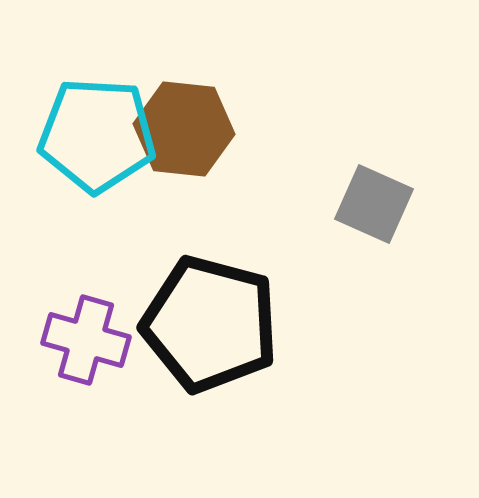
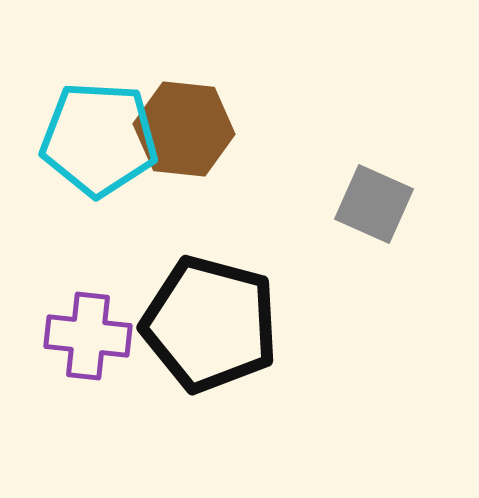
cyan pentagon: moved 2 px right, 4 px down
purple cross: moved 2 px right, 4 px up; rotated 10 degrees counterclockwise
